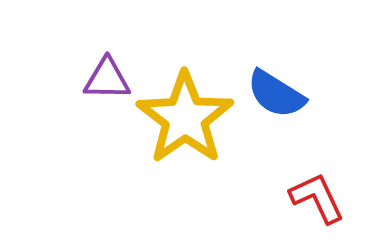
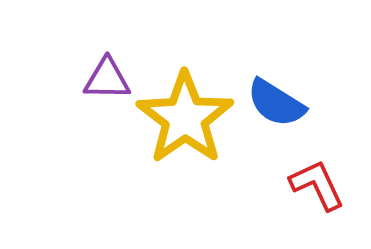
blue semicircle: moved 9 px down
red L-shape: moved 13 px up
